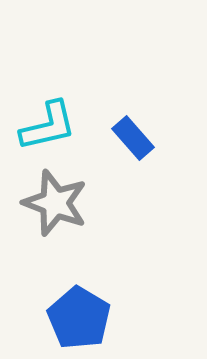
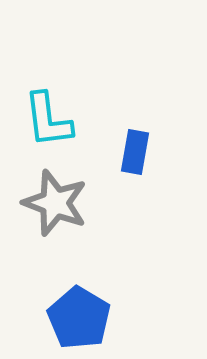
cyan L-shape: moved 6 px up; rotated 96 degrees clockwise
blue rectangle: moved 2 px right, 14 px down; rotated 51 degrees clockwise
